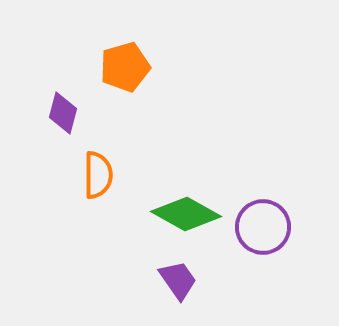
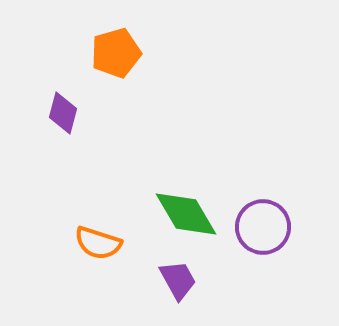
orange pentagon: moved 9 px left, 14 px up
orange semicircle: moved 68 px down; rotated 108 degrees clockwise
green diamond: rotated 30 degrees clockwise
purple trapezoid: rotated 6 degrees clockwise
